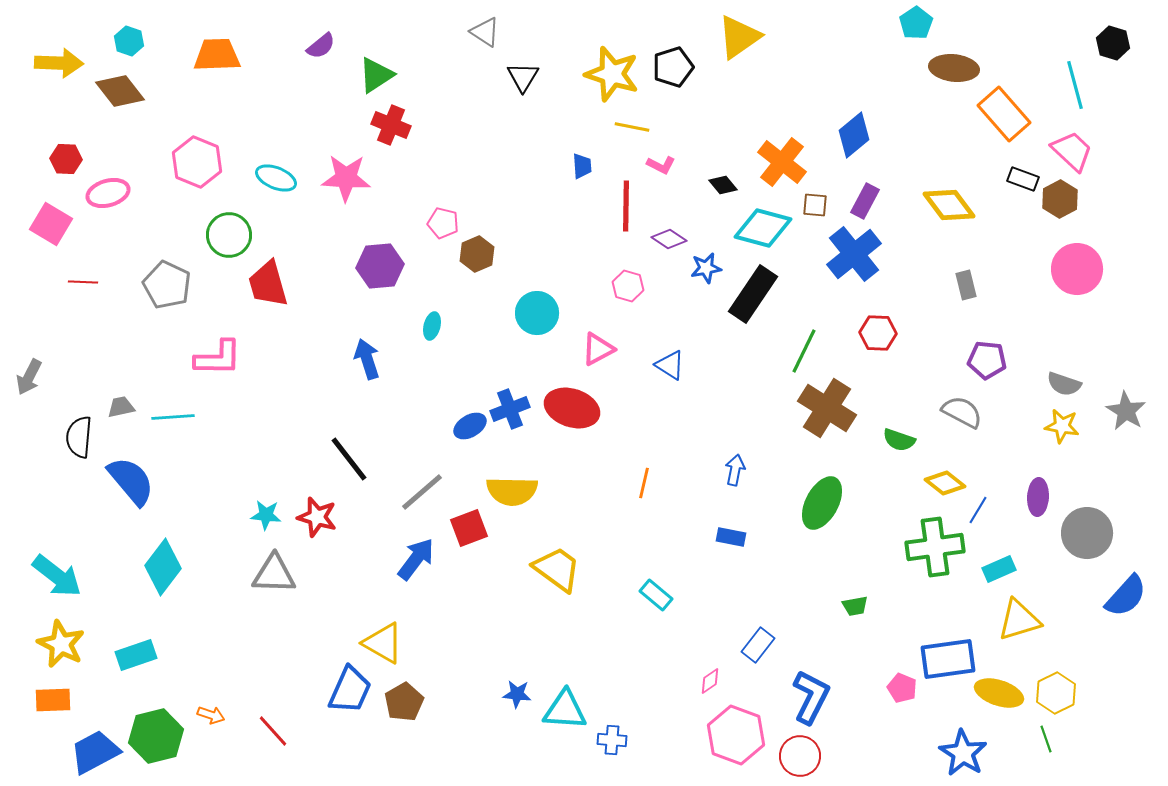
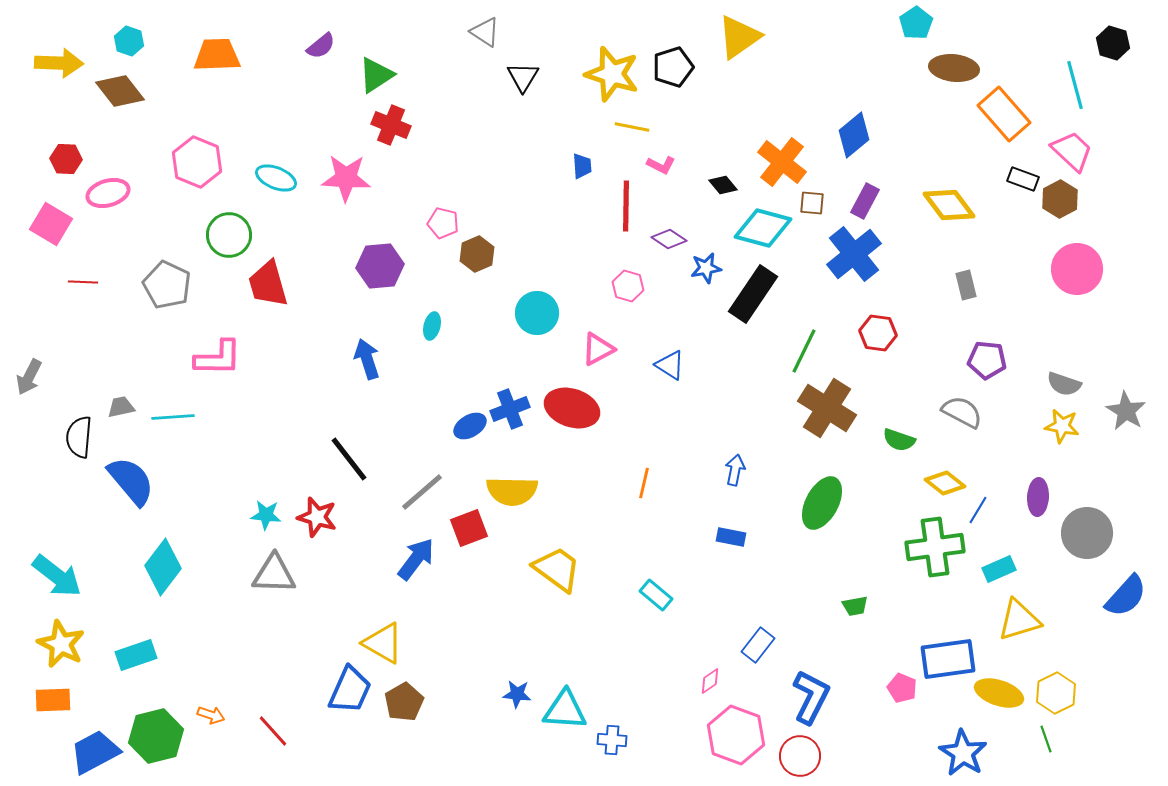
brown square at (815, 205): moved 3 px left, 2 px up
red hexagon at (878, 333): rotated 6 degrees clockwise
